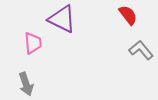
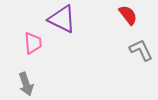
gray L-shape: rotated 15 degrees clockwise
